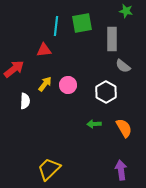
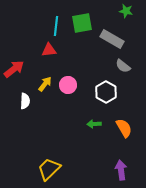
gray rectangle: rotated 60 degrees counterclockwise
red triangle: moved 5 px right
